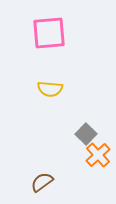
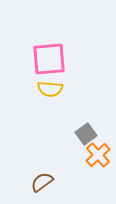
pink square: moved 26 px down
gray square: rotated 10 degrees clockwise
